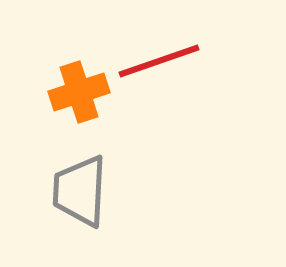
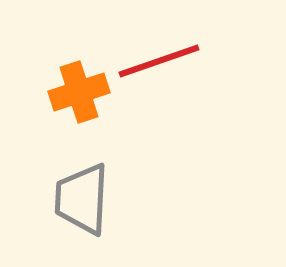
gray trapezoid: moved 2 px right, 8 px down
